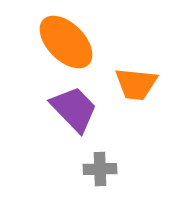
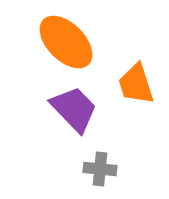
orange trapezoid: rotated 66 degrees clockwise
gray cross: rotated 8 degrees clockwise
